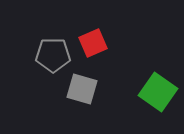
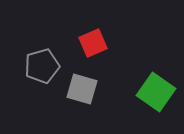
gray pentagon: moved 11 px left, 11 px down; rotated 16 degrees counterclockwise
green square: moved 2 px left
